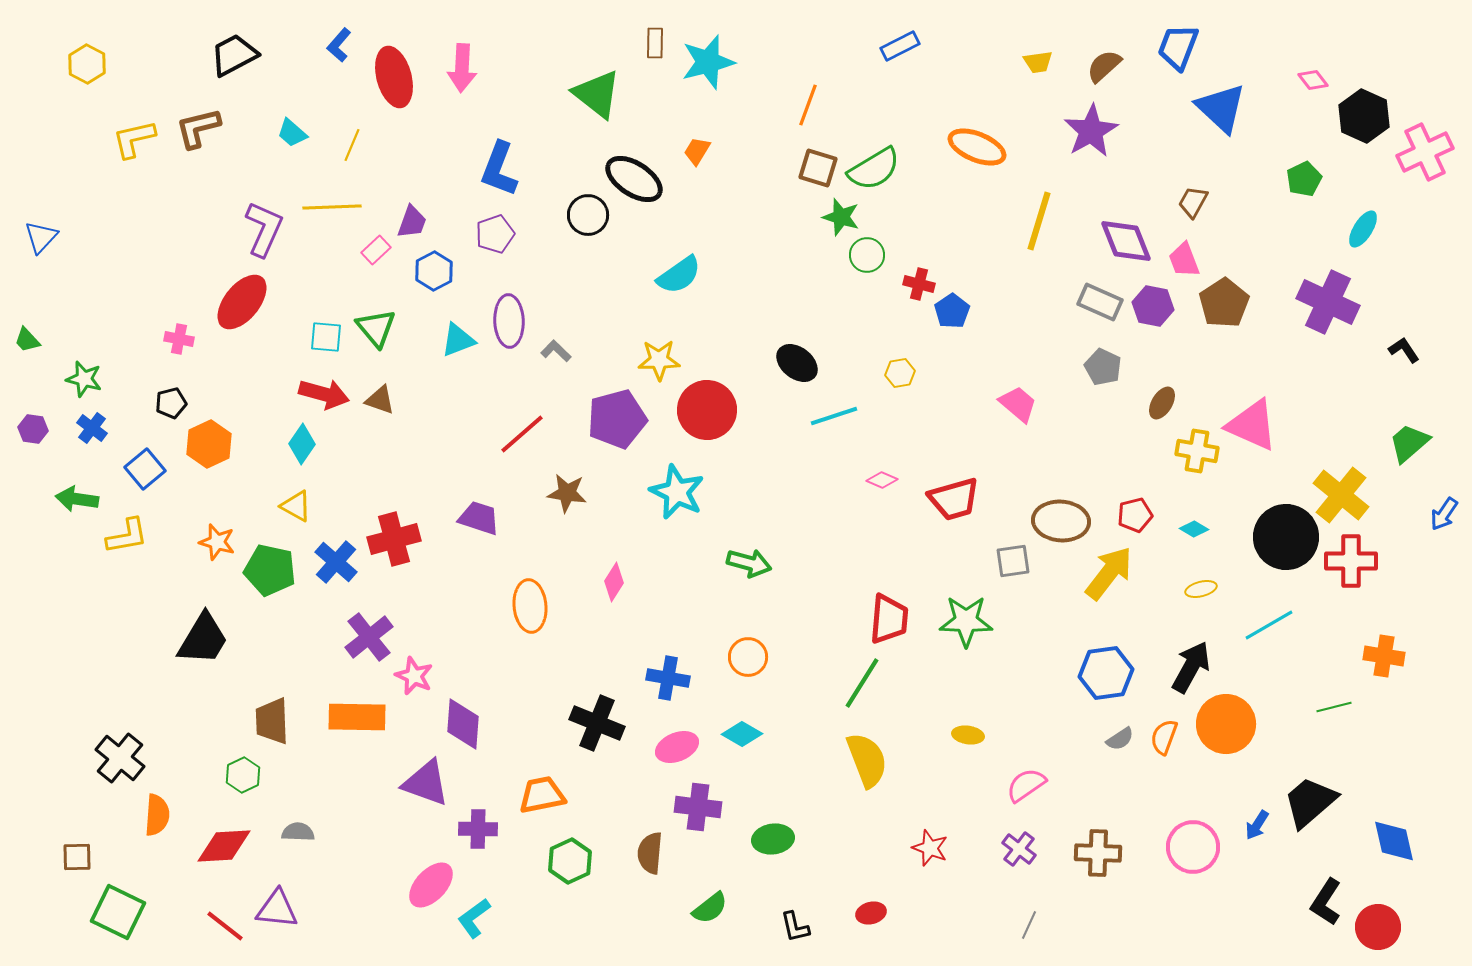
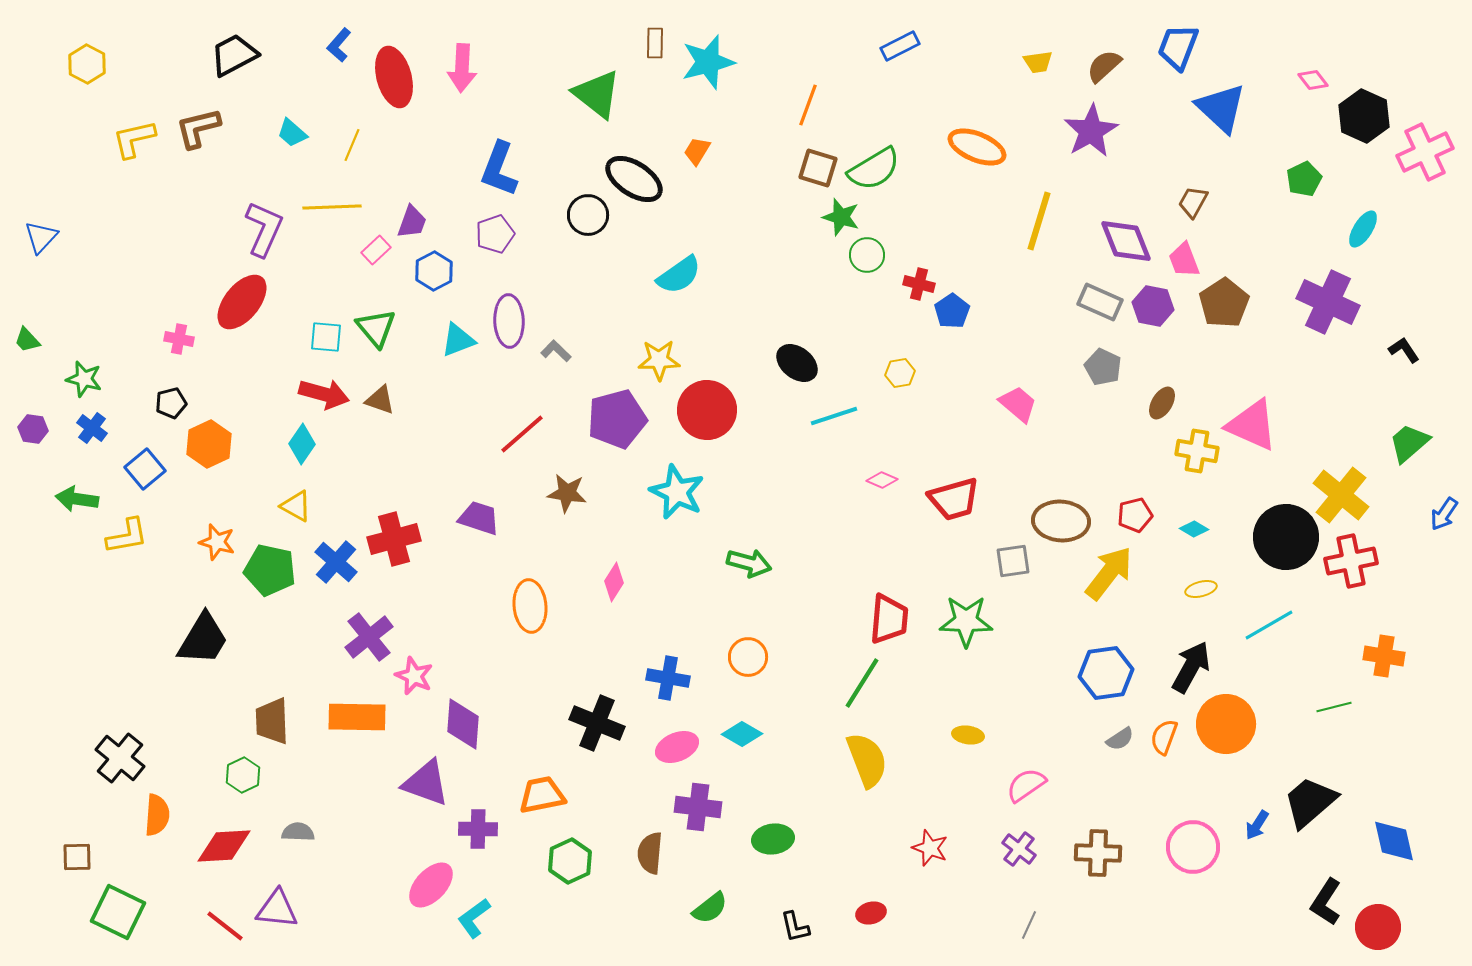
red cross at (1351, 561): rotated 12 degrees counterclockwise
